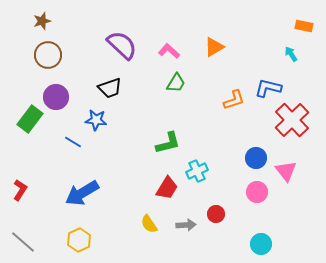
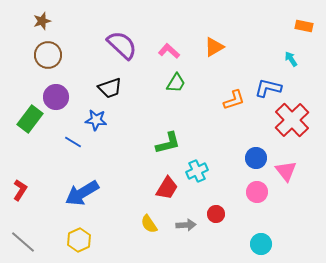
cyan arrow: moved 5 px down
